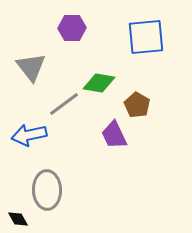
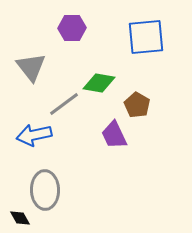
blue arrow: moved 5 px right
gray ellipse: moved 2 px left
black diamond: moved 2 px right, 1 px up
